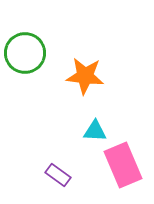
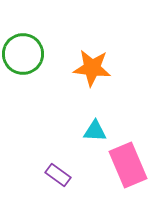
green circle: moved 2 px left, 1 px down
orange star: moved 7 px right, 8 px up
pink rectangle: moved 5 px right
